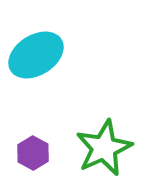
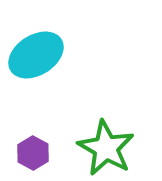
green star: moved 2 px right; rotated 18 degrees counterclockwise
